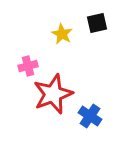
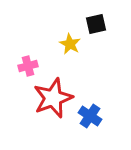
black square: moved 1 px left, 1 px down
yellow star: moved 8 px right, 10 px down
red star: moved 4 px down
